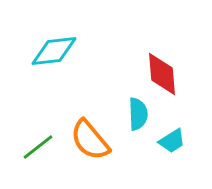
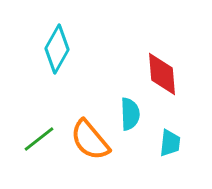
cyan diamond: moved 3 px right, 2 px up; rotated 54 degrees counterclockwise
cyan semicircle: moved 8 px left
cyan trapezoid: moved 2 px left, 2 px down; rotated 52 degrees counterclockwise
green line: moved 1 px right, 8 px up
